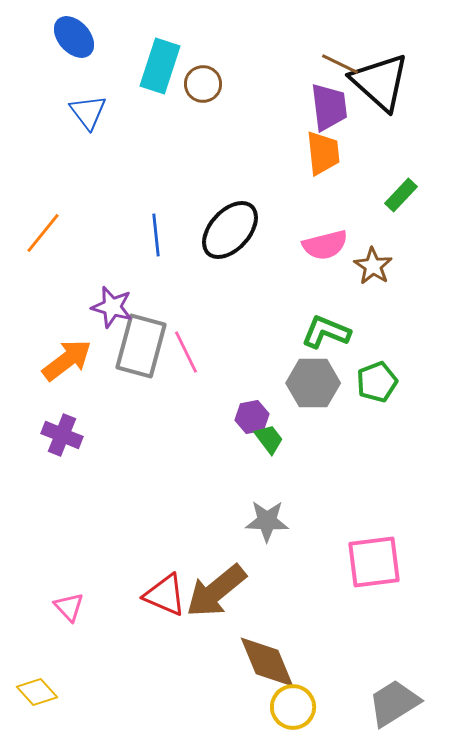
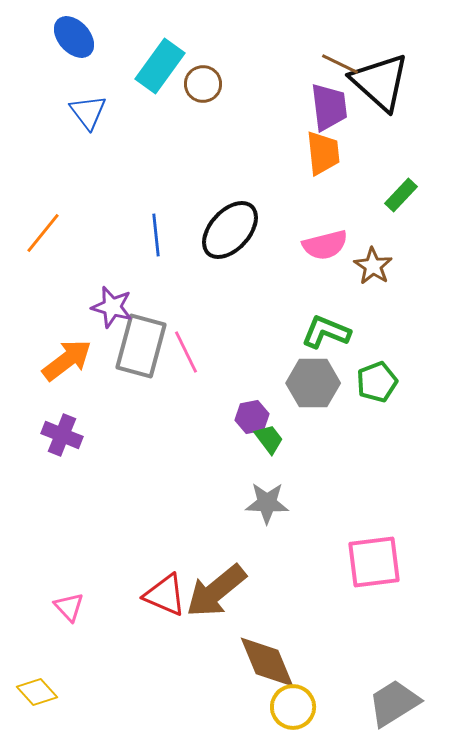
cyan rectangle: rotated 18 degrees clockwise
gray star: moved 18 px up
